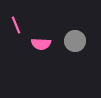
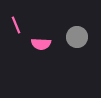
gray circle: moved 2 px right, 4 px up
